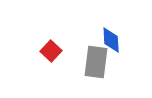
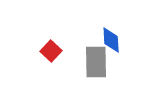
gray rectangle: rotated 8 degrees counterclockwise
